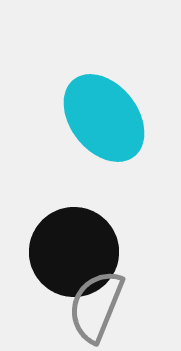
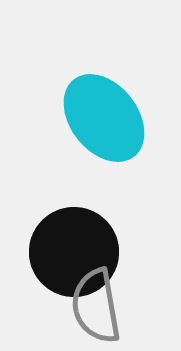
gray semicircle: rotated 32 degrees counterclockwise
